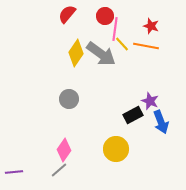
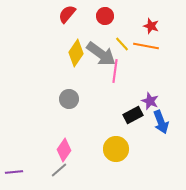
pink line: moved 42 px down
